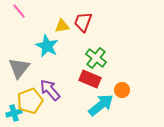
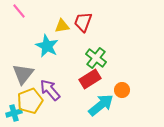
gray triangle: moved 4 px right, 6 px down
red rectangle: rotated 55 degrees counterclockwise
